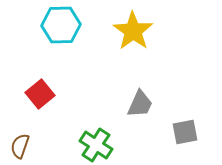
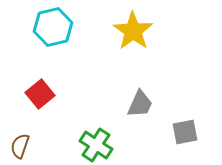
cyan hexagon: moved 8 px left, 2 px down; rotated 12 degrees counterclockwise
